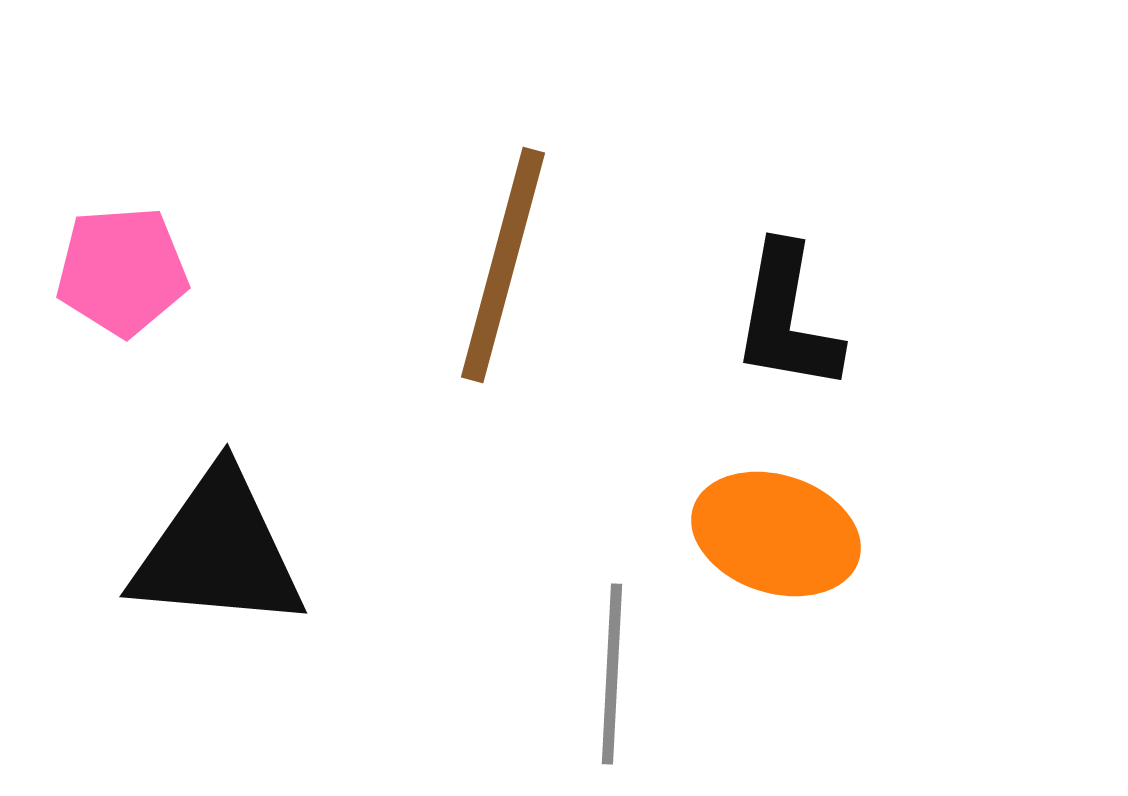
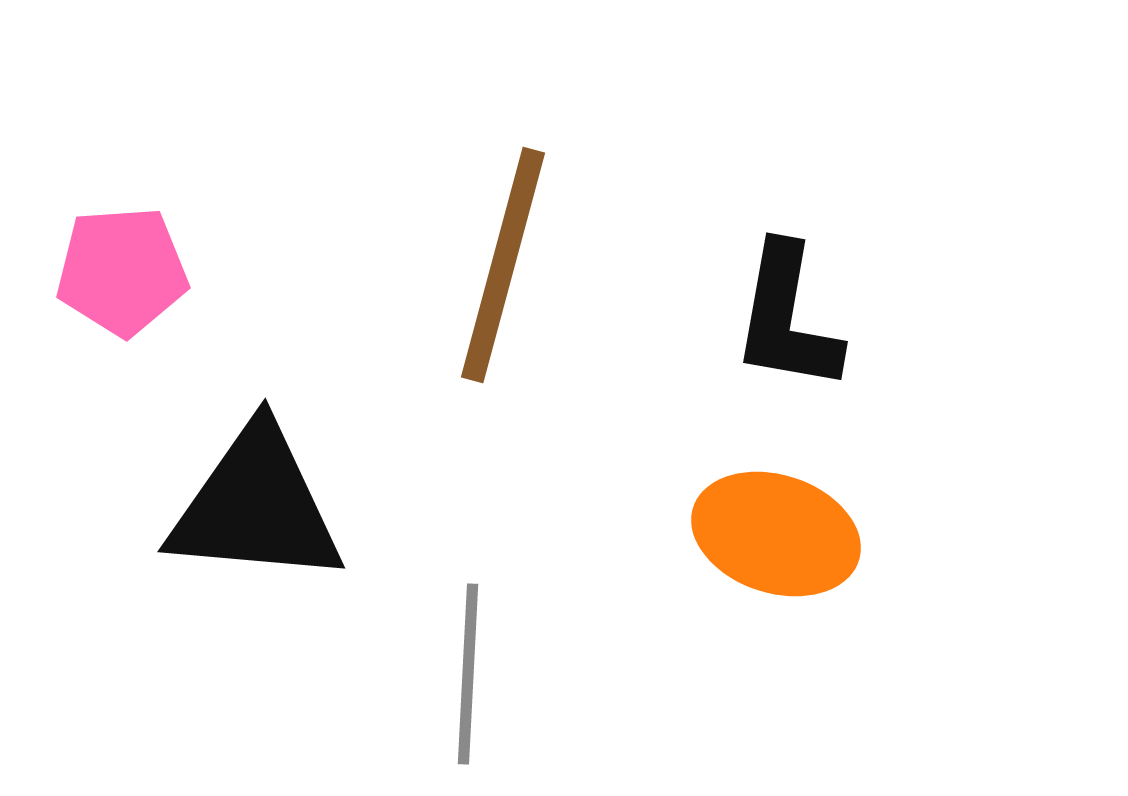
black triangle: moved 38 px right, 45 px up
gray line: moved 144 px left
